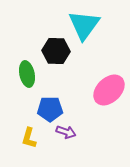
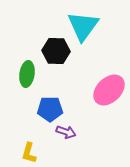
cyan triangle: moved 1 px left, 1 px down
green ellipse: rotated 20 degrees clockwise
yellow L-shape: moved 15 px down
